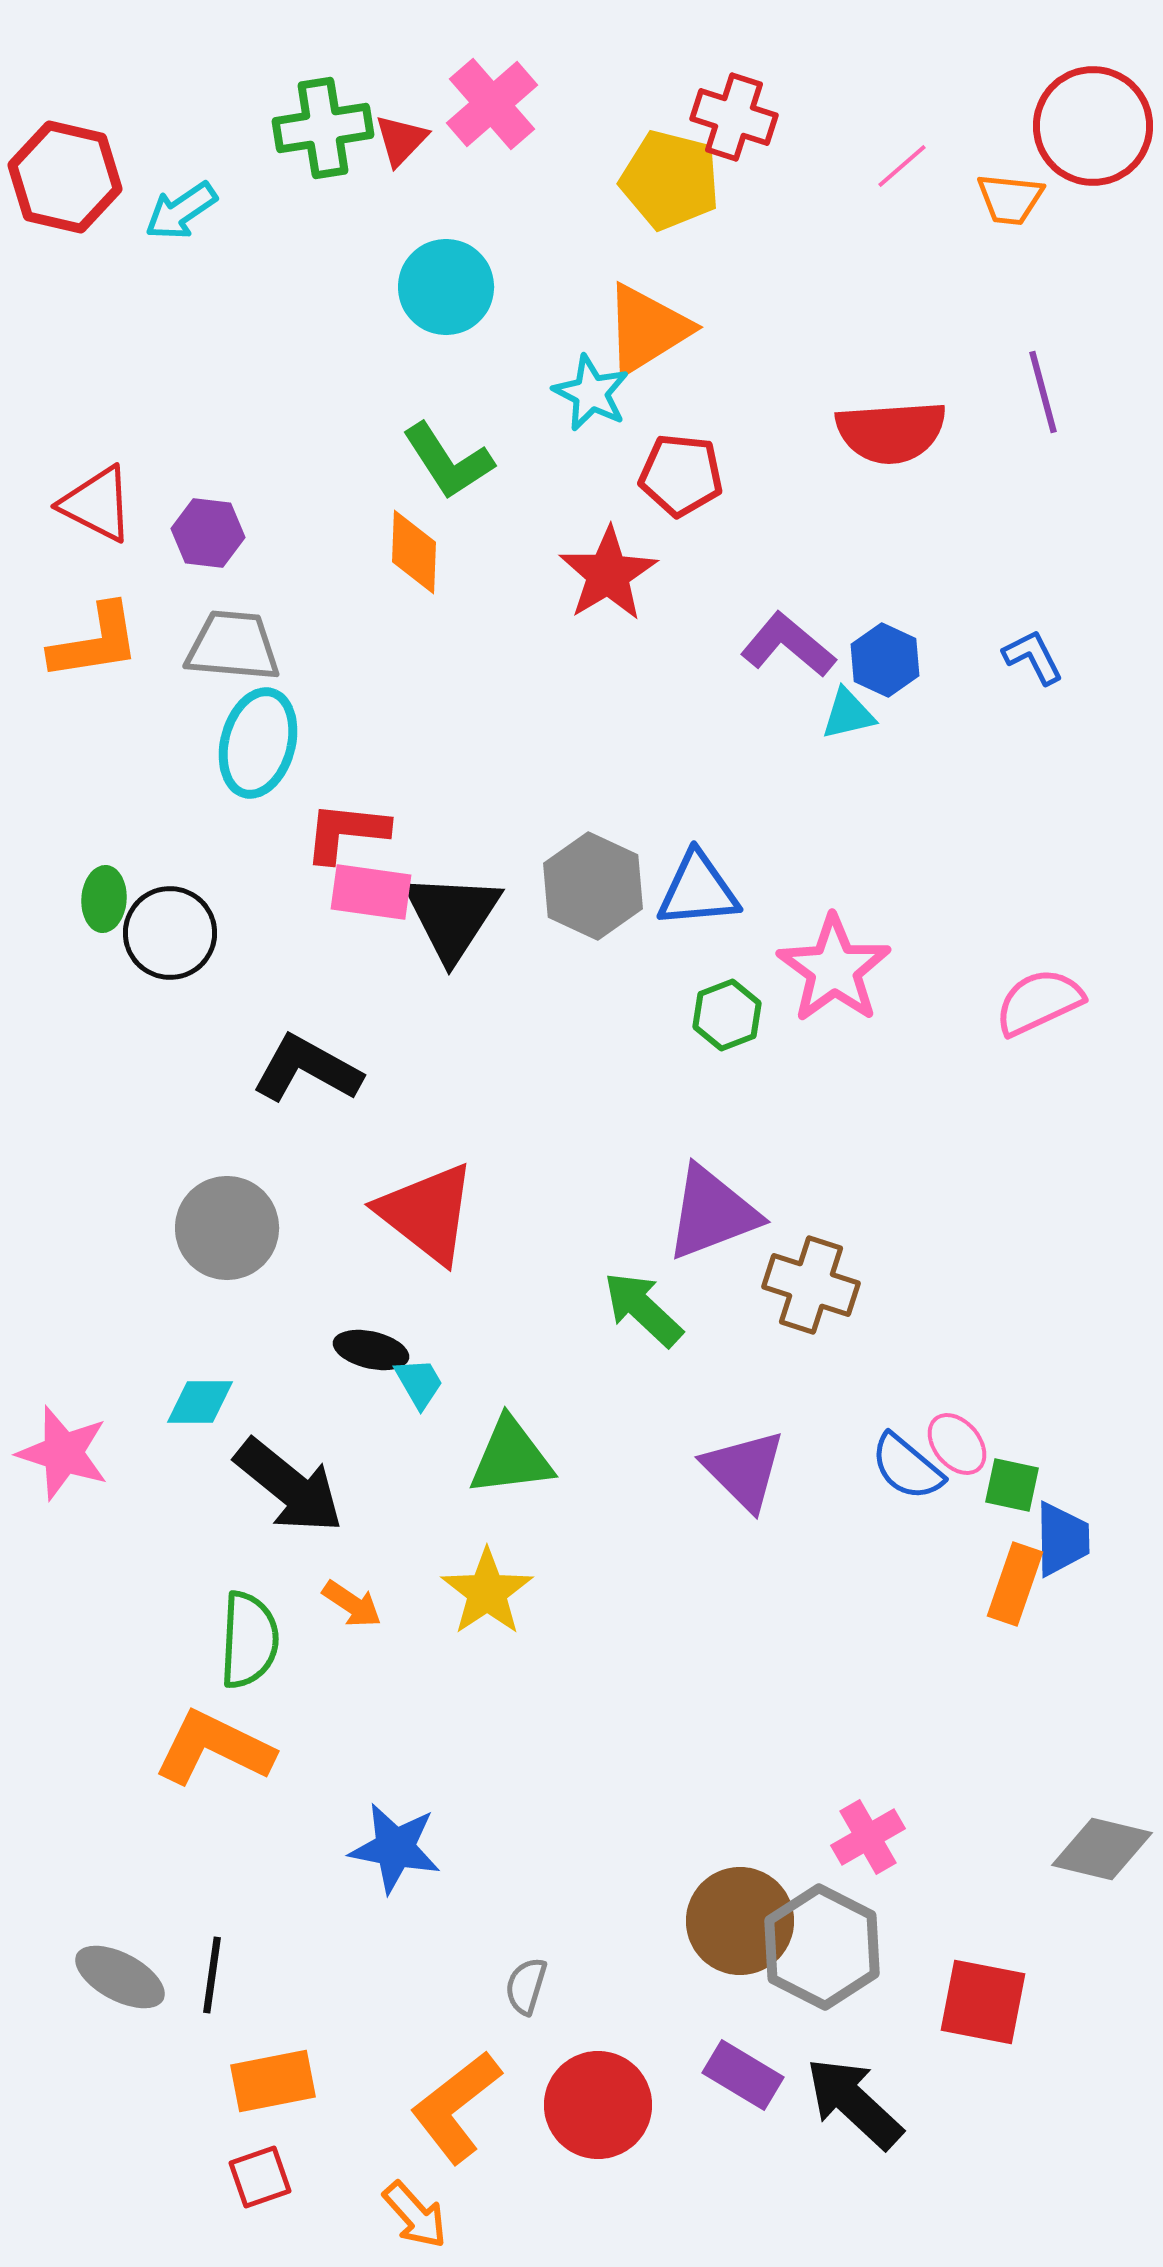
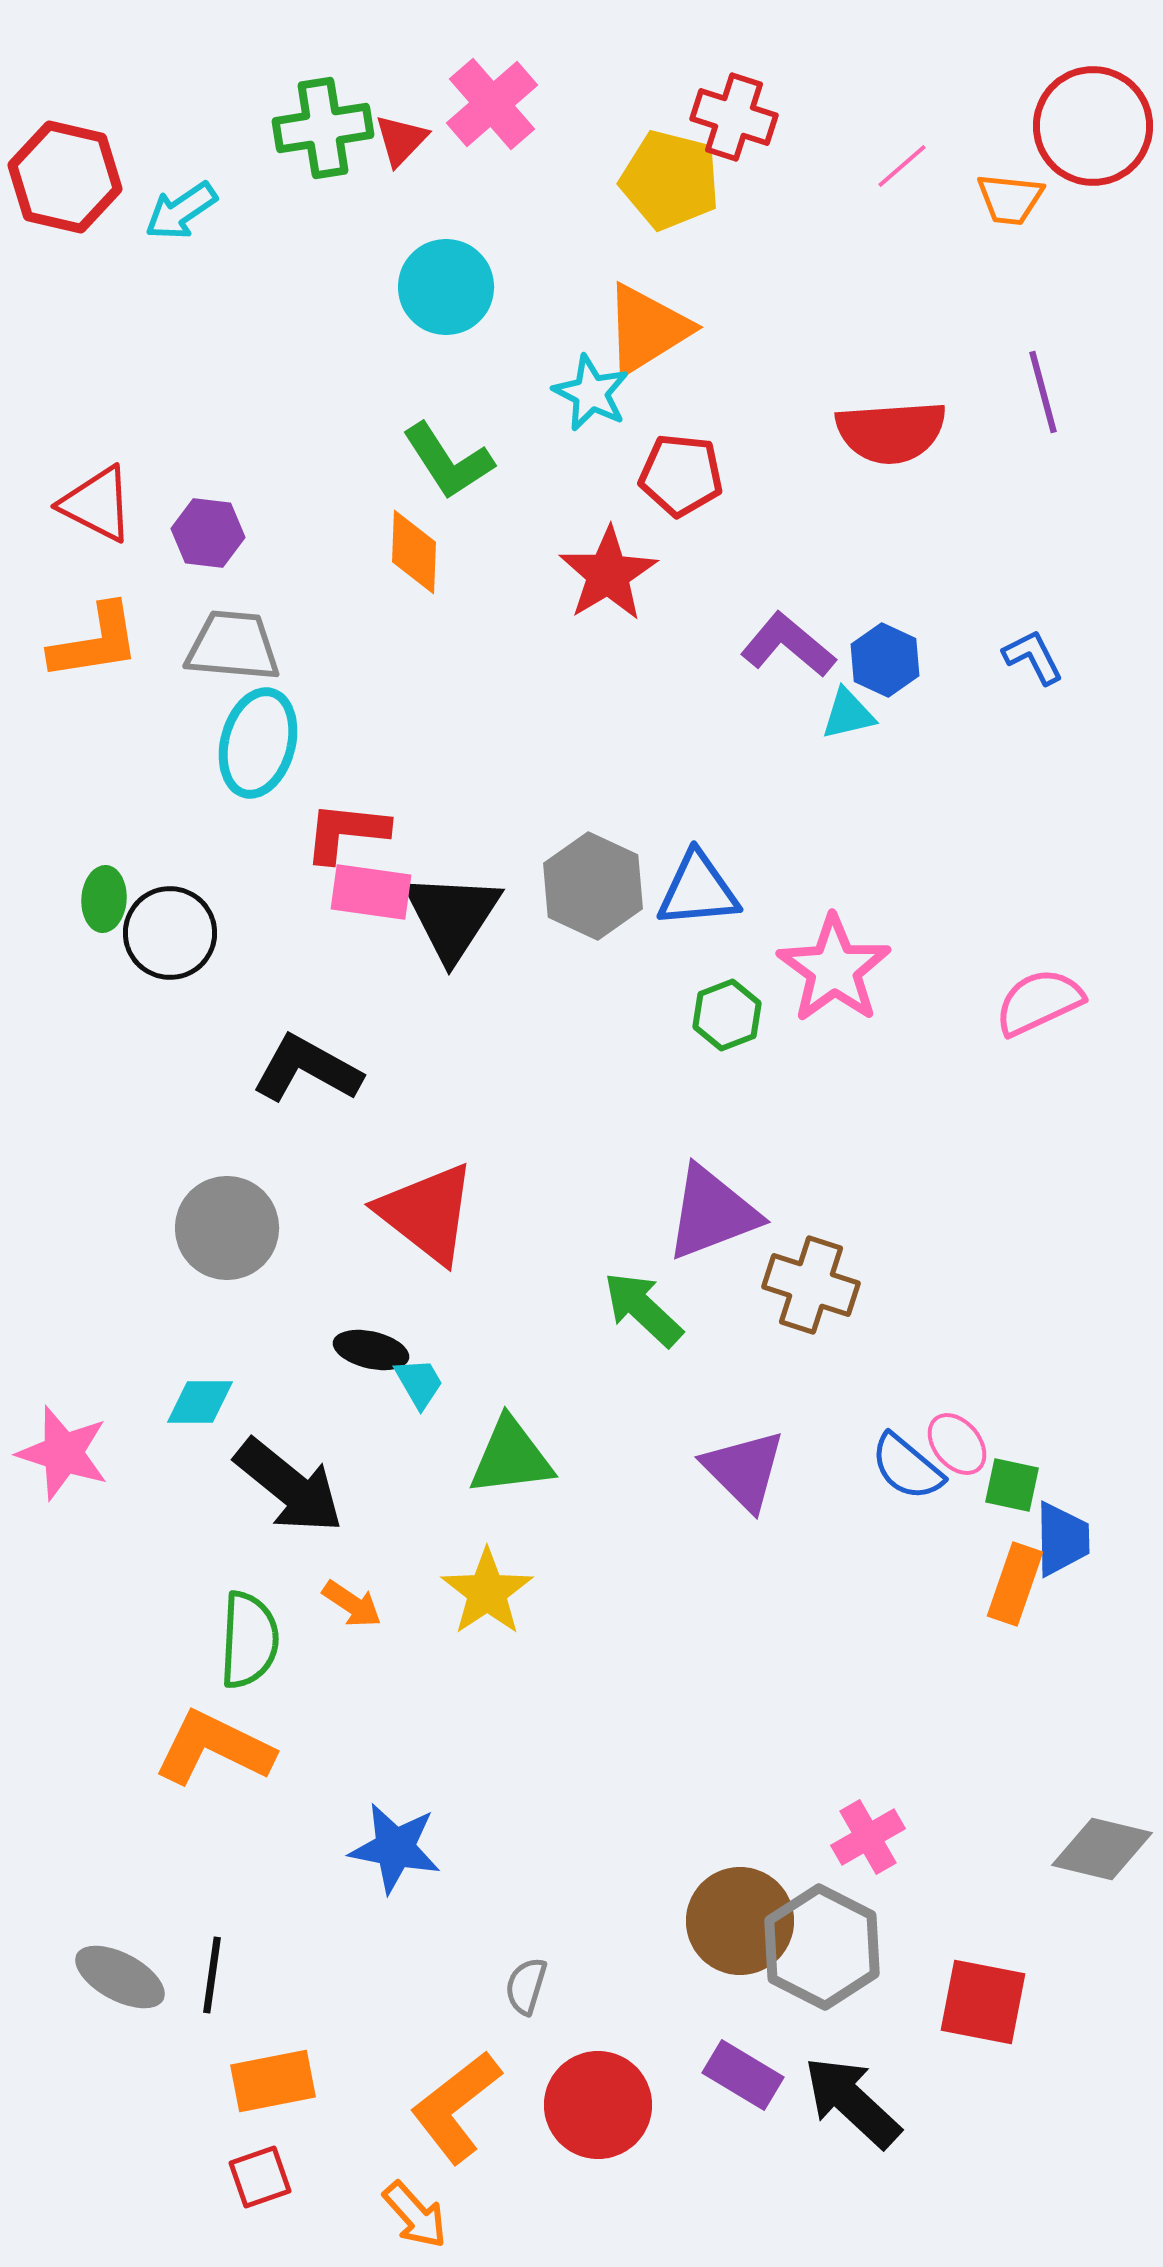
black arrow at (854, 2103): moved 2 px left, 1 px up
